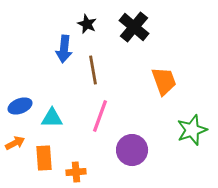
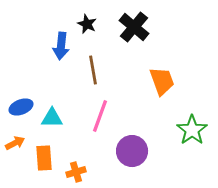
blue arrow: moved 3 px left, 3 px up
orange trapezoid: moved 2 px left
blue ellipse: moved 1 px right, 1 px down
green star: rotated 16 degrees counterclockwise
purple circle: moved 1 px down
orange cross: rotated 12 degrees counterclockwise
